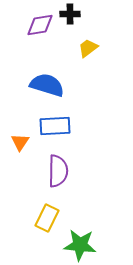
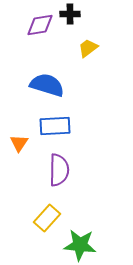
orange triangle: moved 1 px left, 1 px down
purple semicircle: moved 1 px right, 1 px up
yellow rectangle: rotated 16 degrees clockwise
